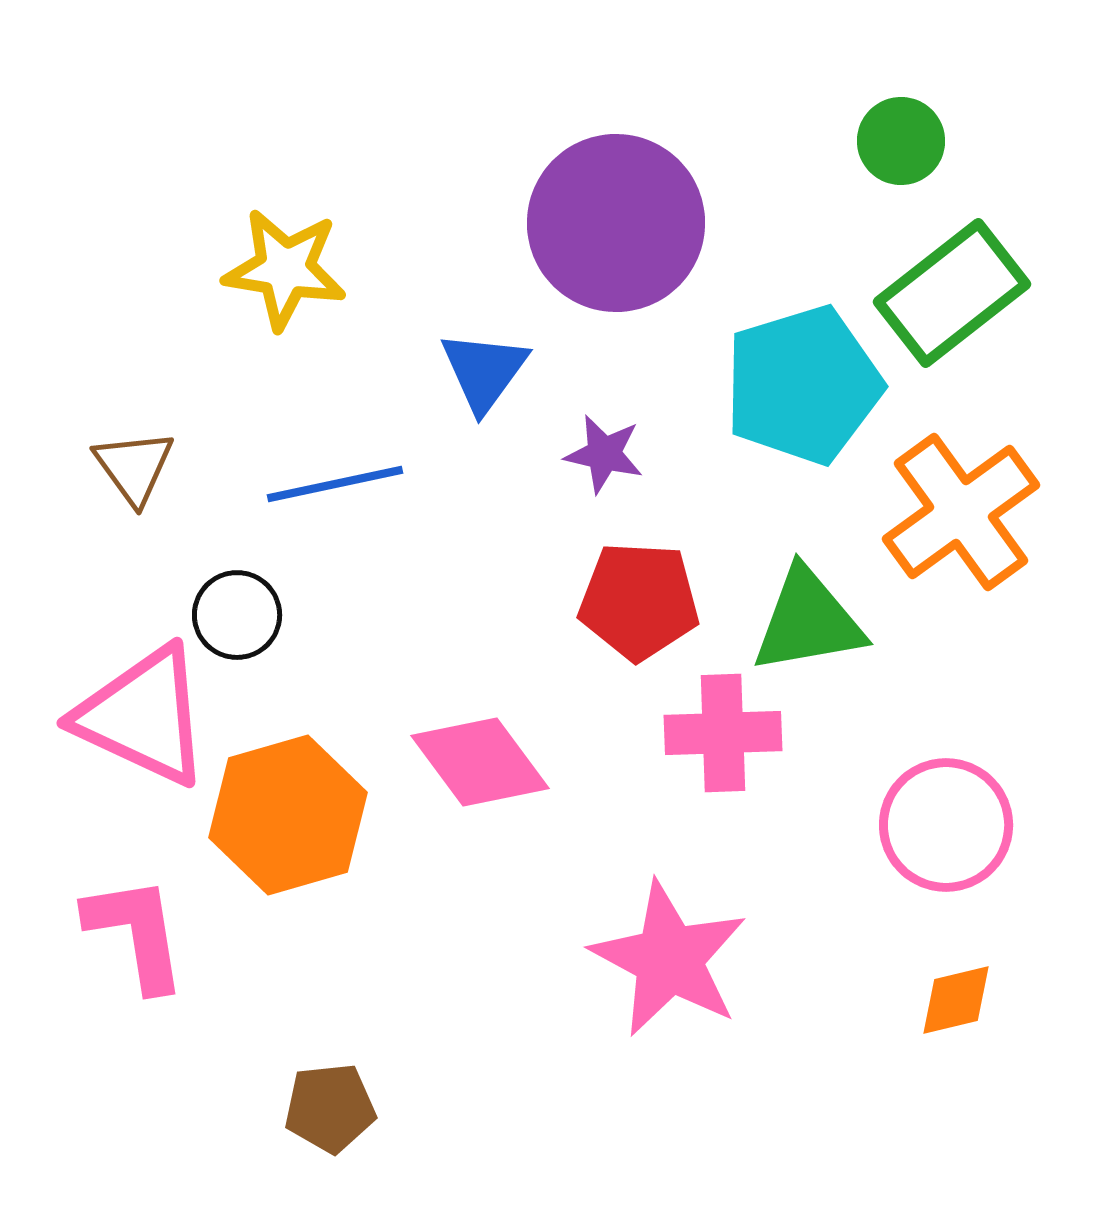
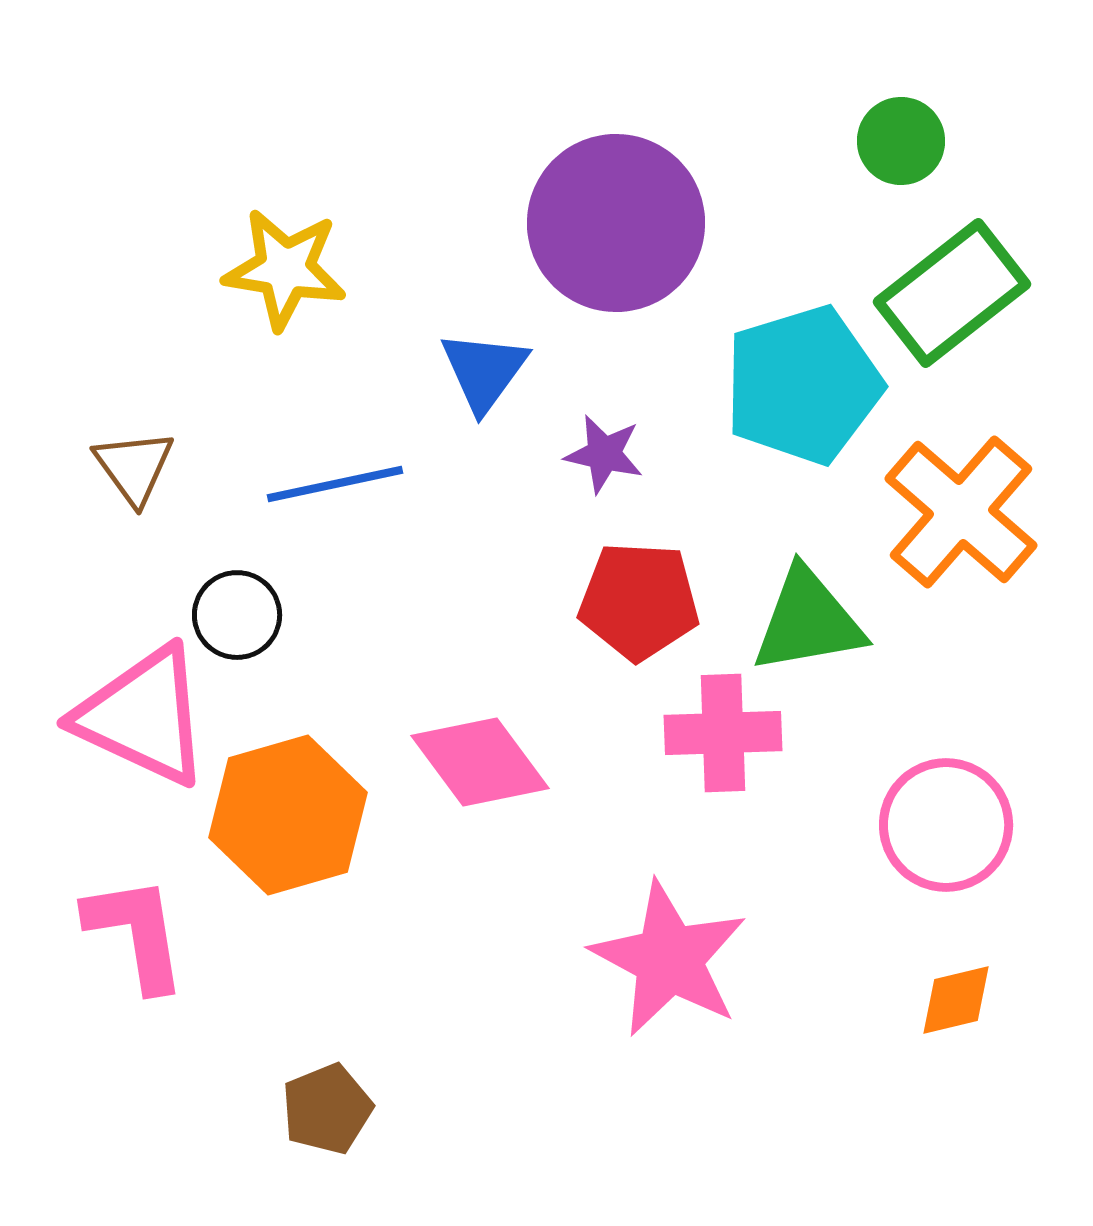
orange cross: rotated 13 degrees counterclockwise
brown pentagon: moved 3 px left, 1 px down; rotated 16 degrees counterclockwise
